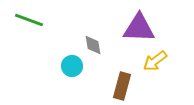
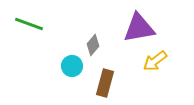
green line: moved 4 px down
purple triangle: rotated 12 degrees counterclockwise
gray diamond: rotated 50 degrees clockwise
brown rectangle: moved 17 px left, 3 px up
